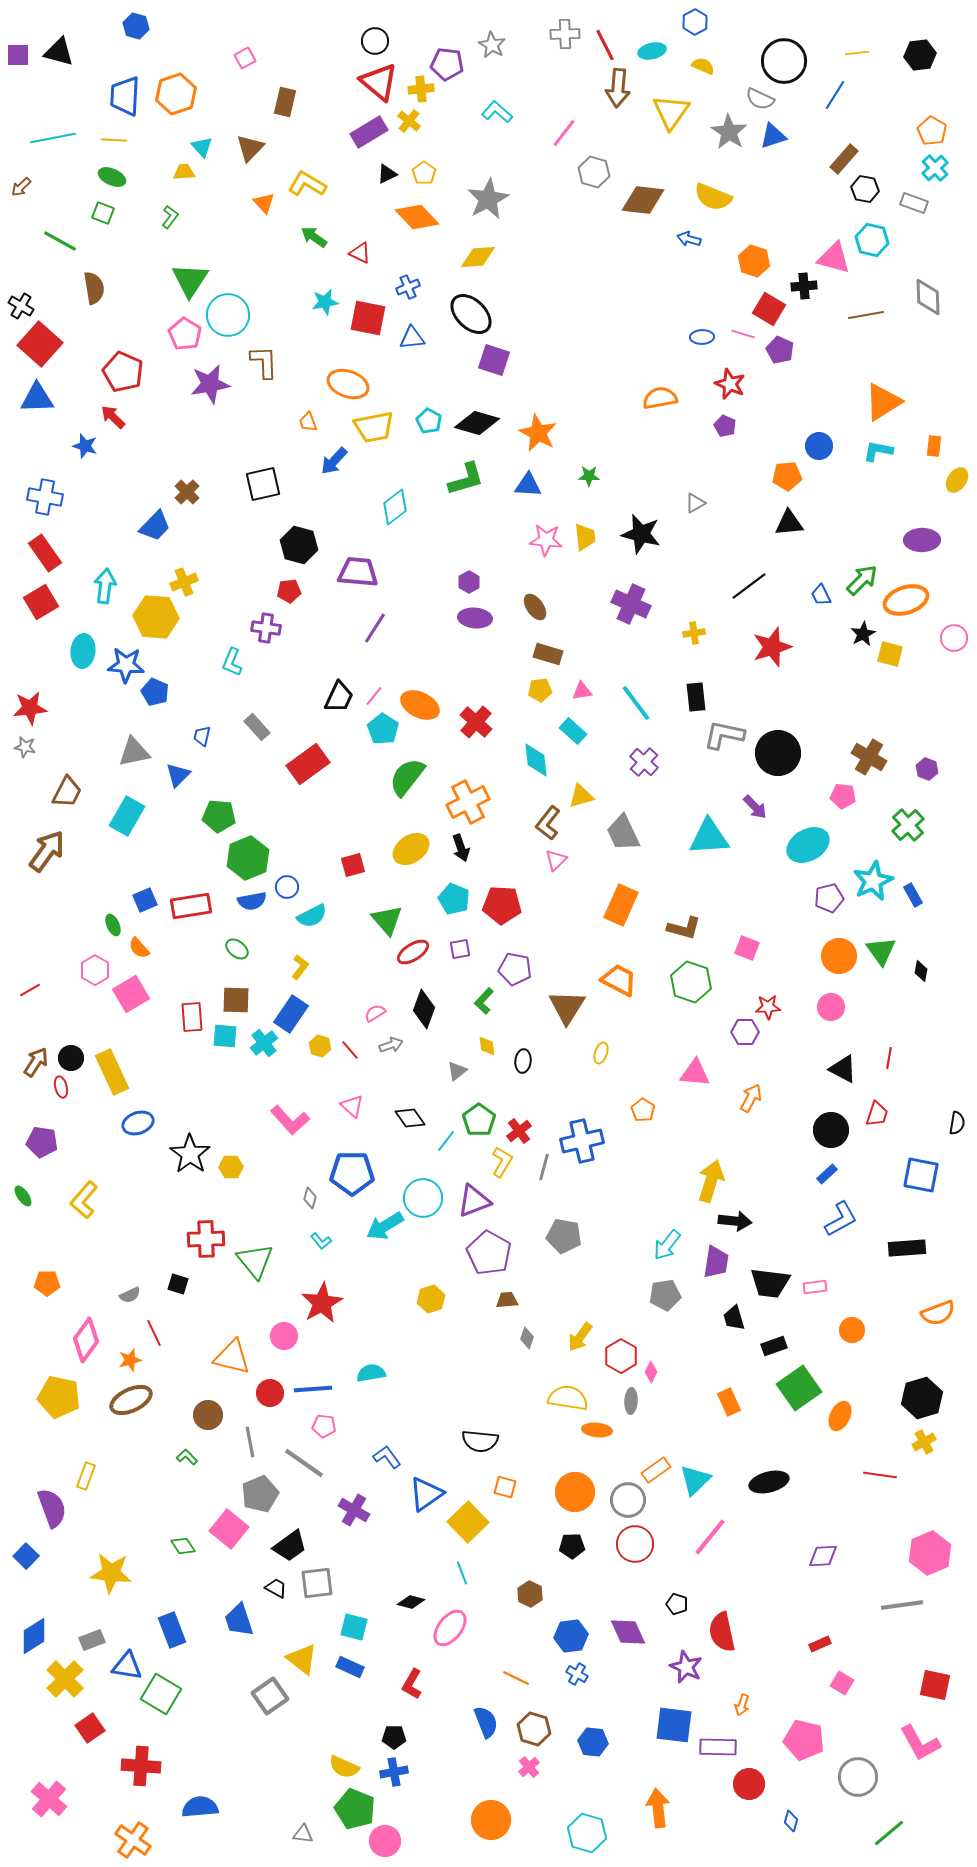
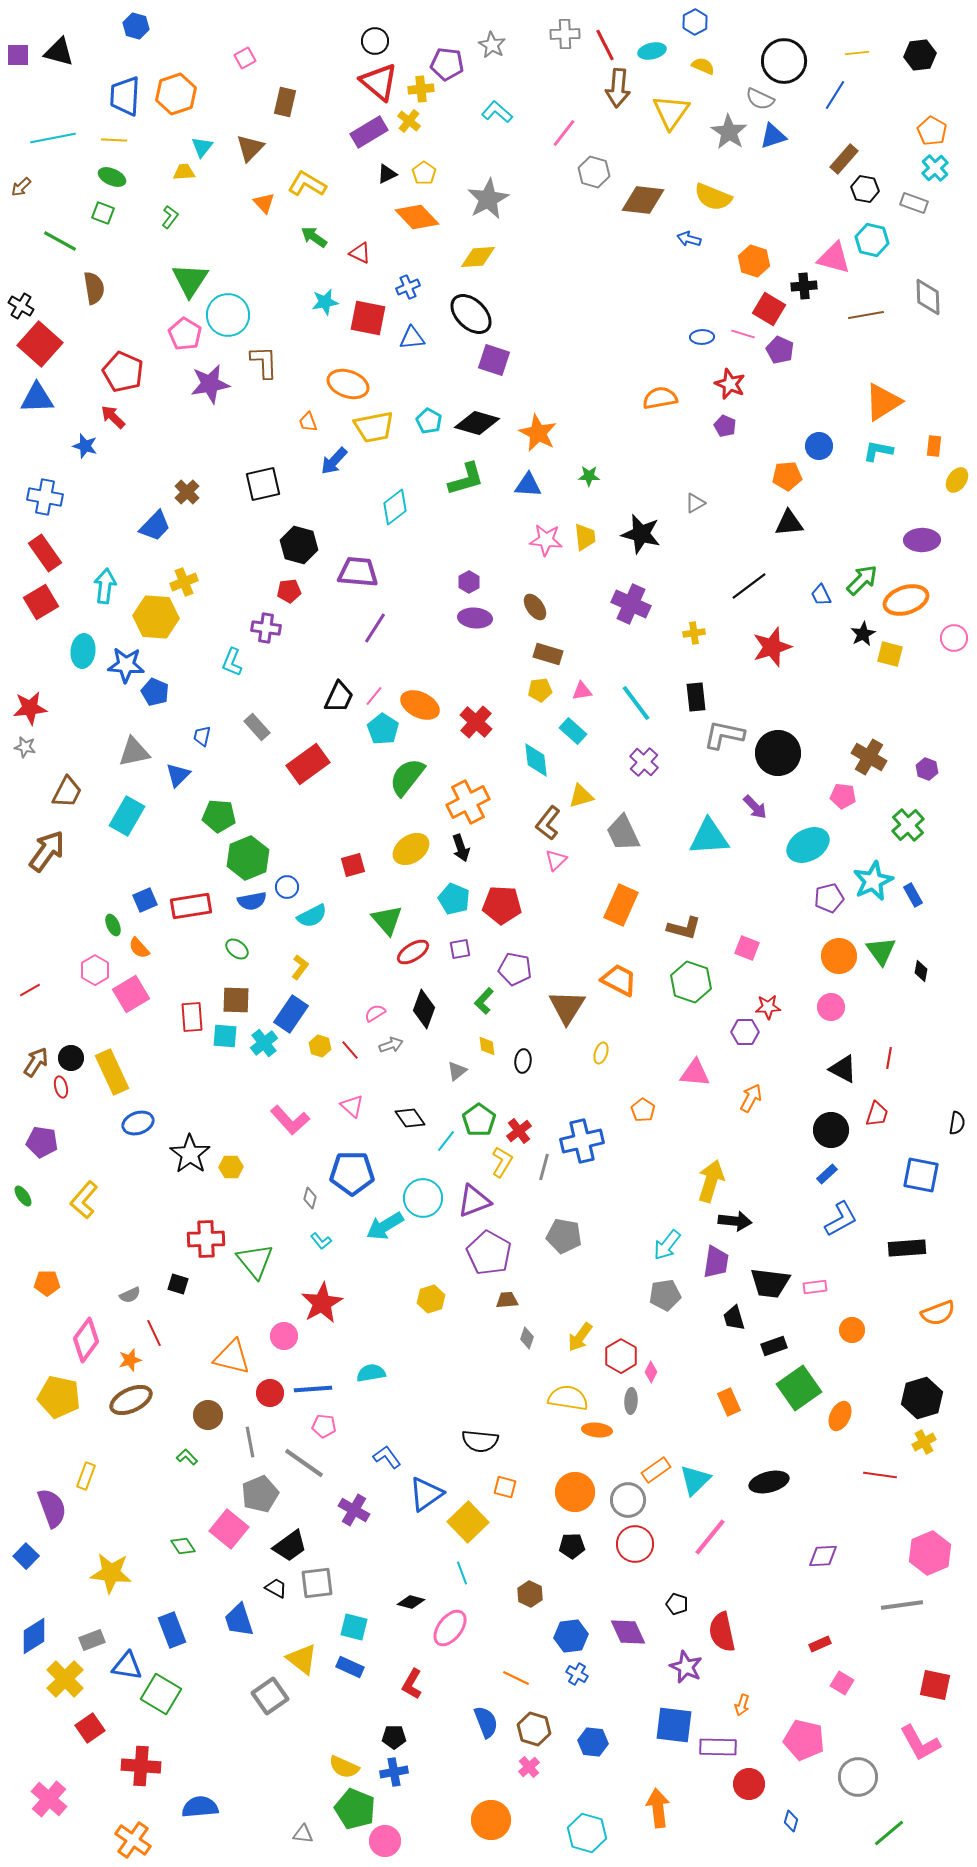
cyan triangle at (202, 147): rotated 20 degrees clockwise
